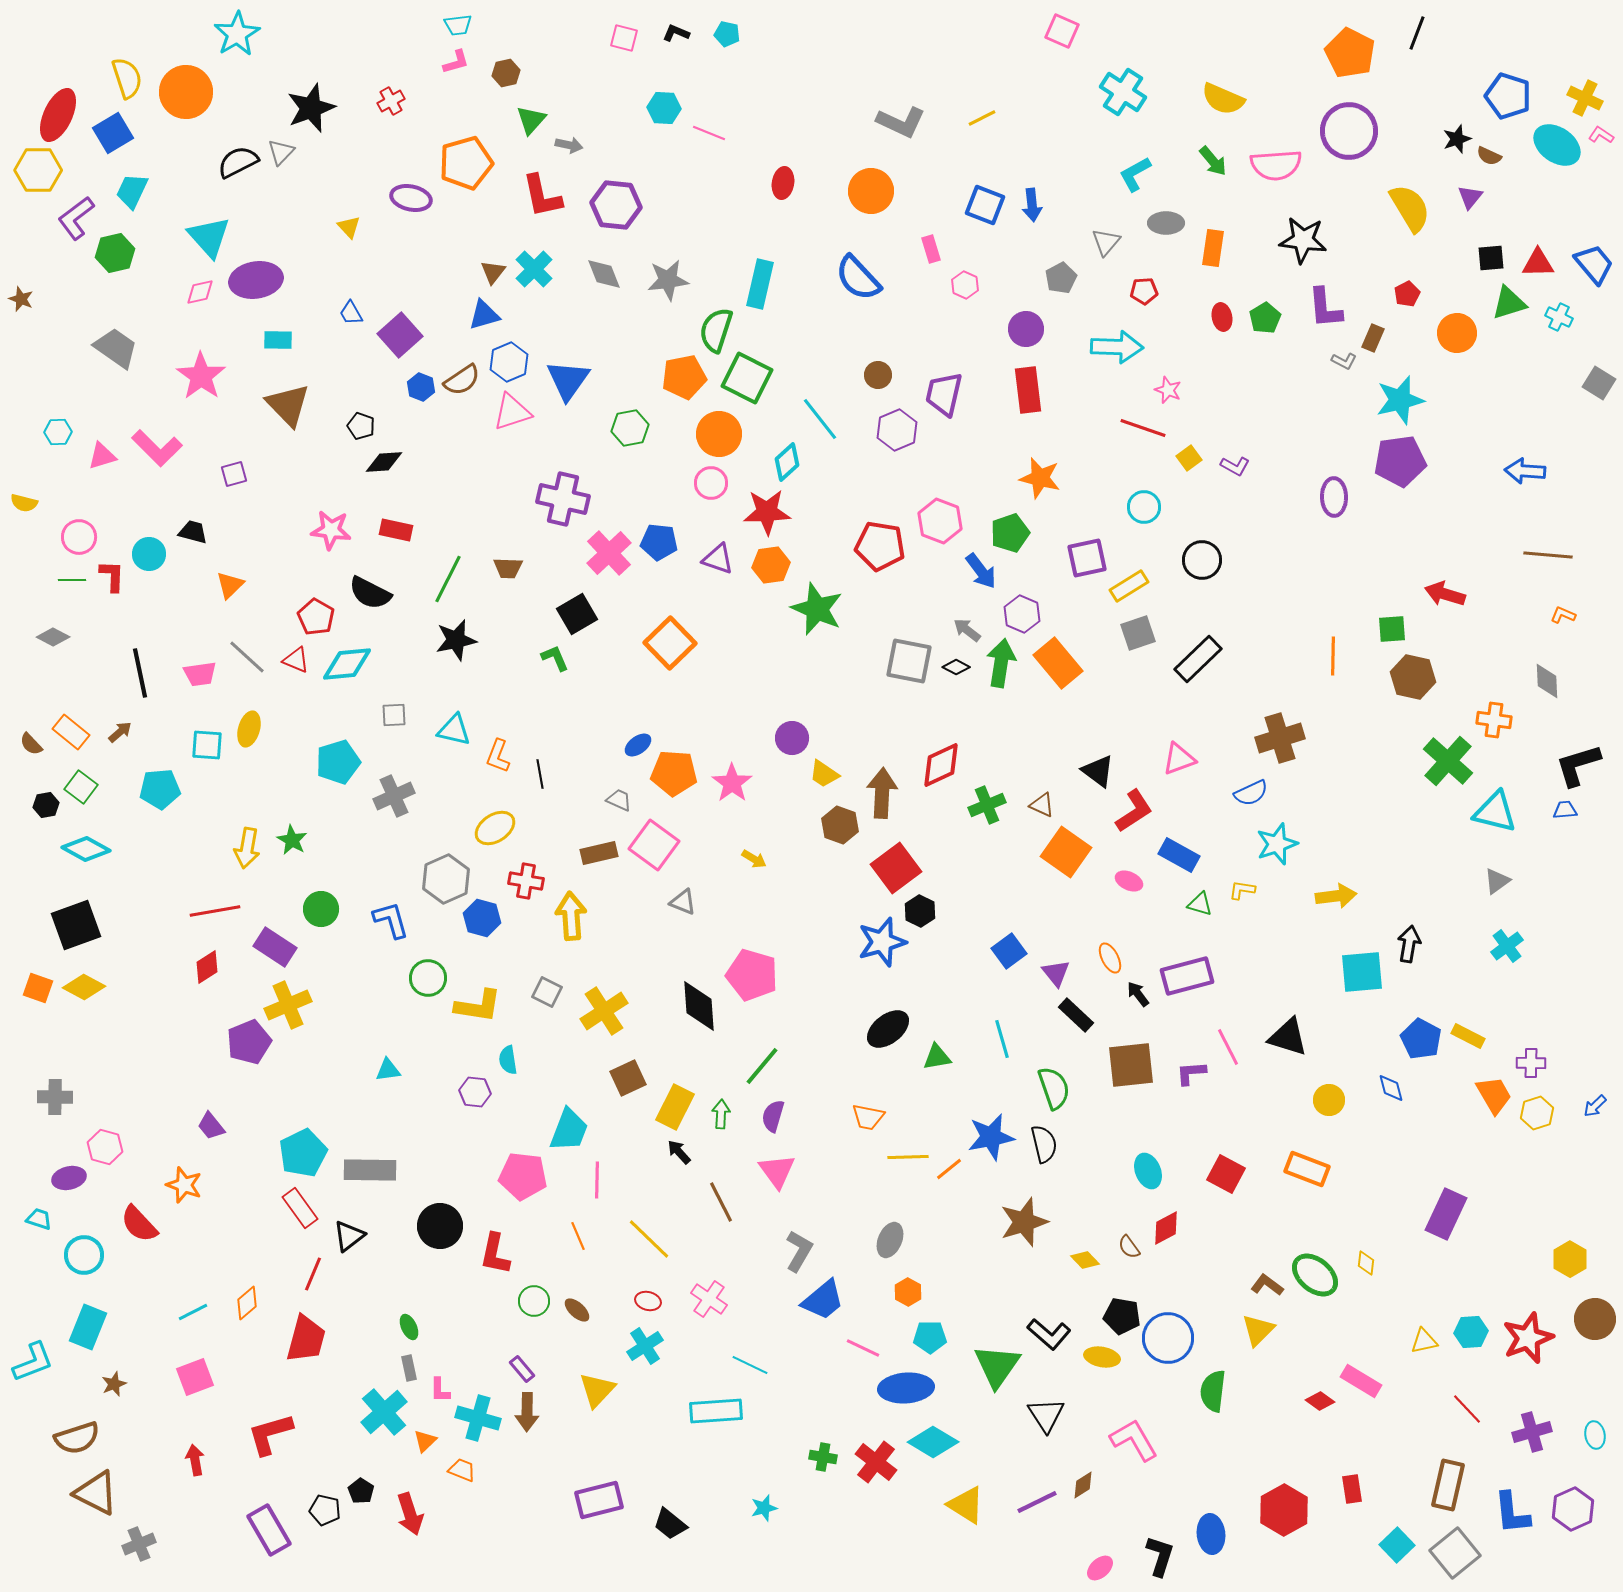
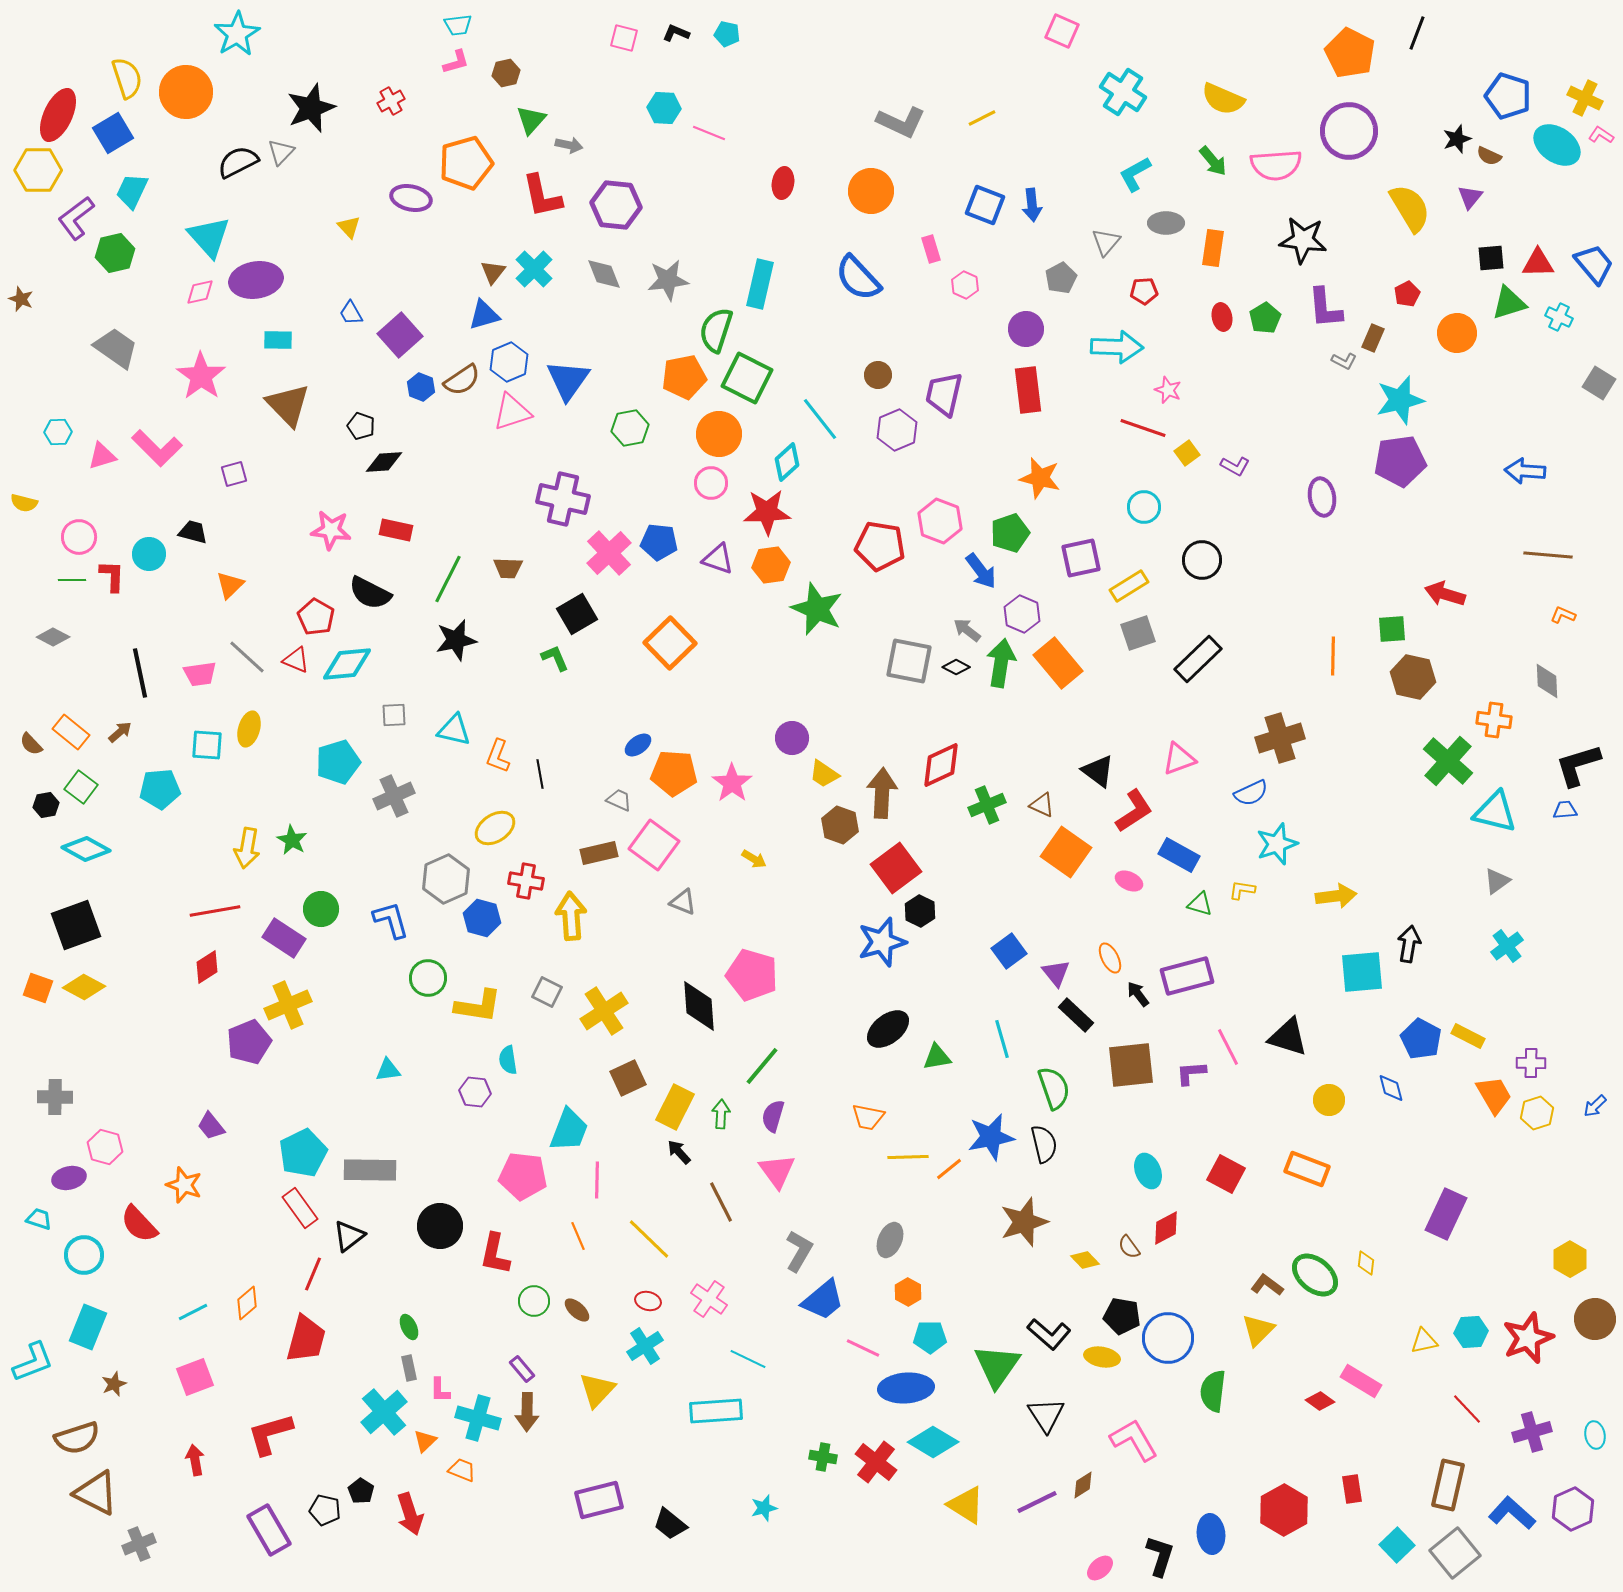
yellow square at (1189, 458): moved 2 px left, 5 px up
purple ellipse at (1334, 497): moved 12 px left; rotated 9 degrees counterclockwise
purple square at (1087, 558): moved 6 px left
purple rectangle at (275, 947): moved 9 px right, 9 px up
cyan line at (750, 1365): moved 2 px left, 6 px up
blue L-shape at (1512, 1513): rotated 138 degrees clockwise
